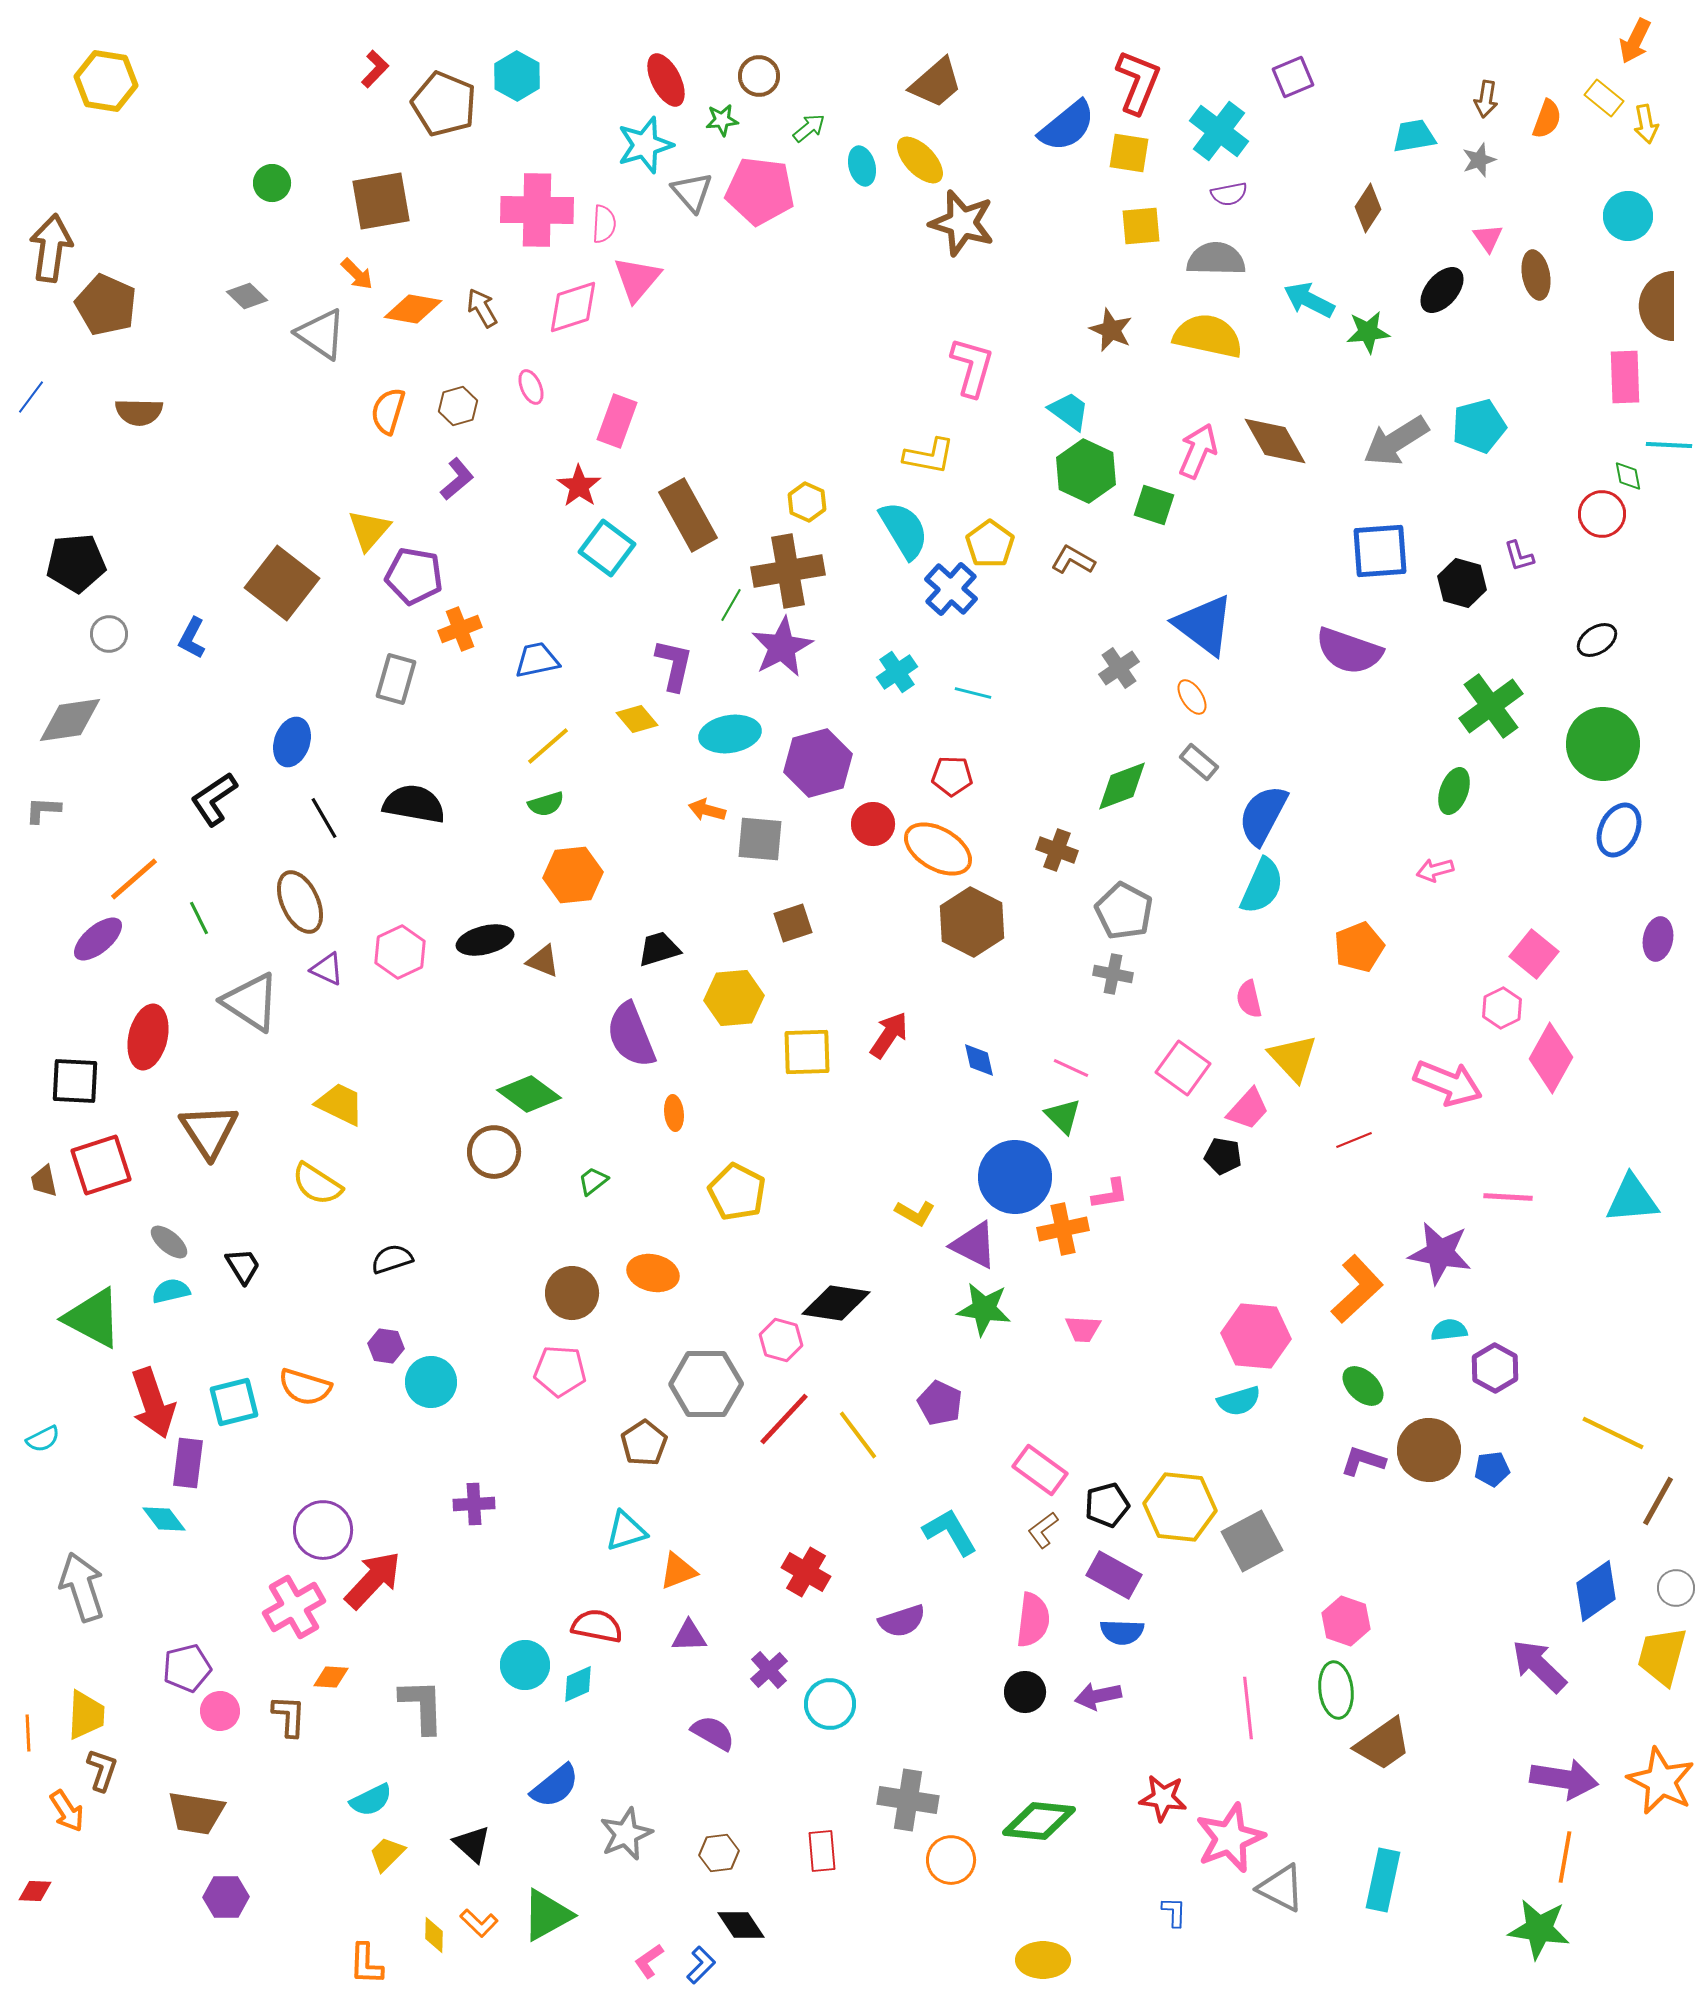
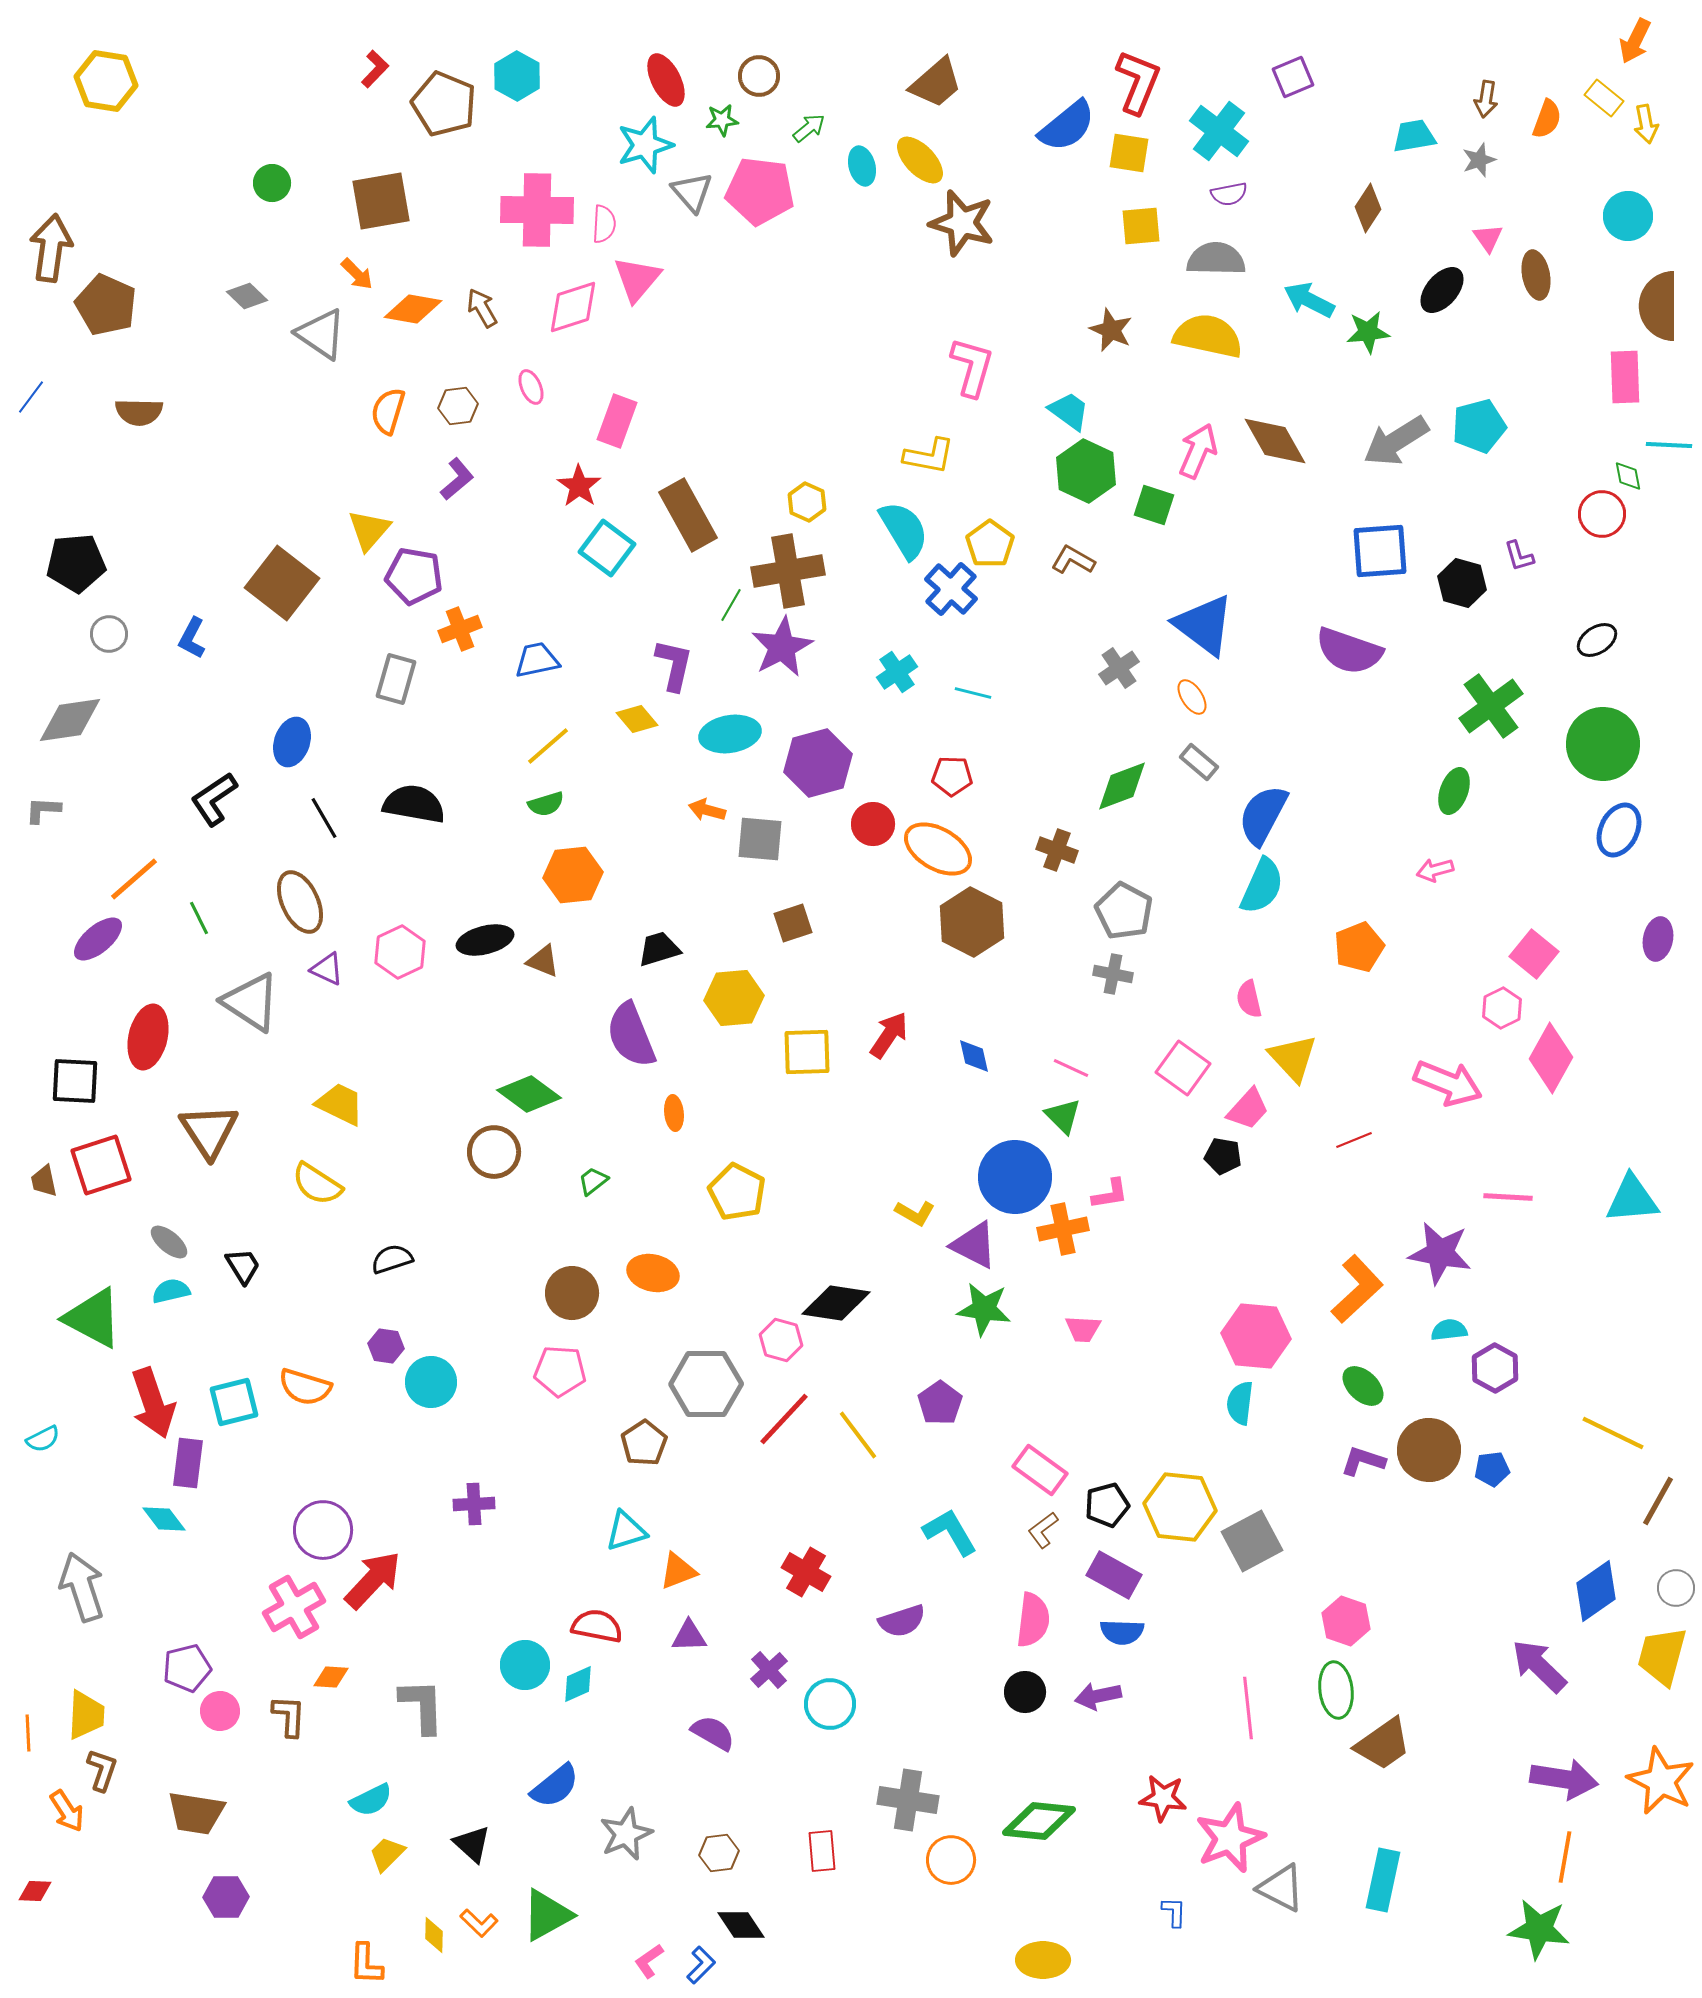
brown hexagon at (458, 406): rotated 9 degrees clockwise
blue diamond at (979, 1060): moved 5 px left, 4 px up
cyan semicircle at (1239, 1401): moved 1 px right, 2 px down; rotated 114 degrees clockwise
purple pentagon at (940, 1403): rotated 12 degrees clockwise
